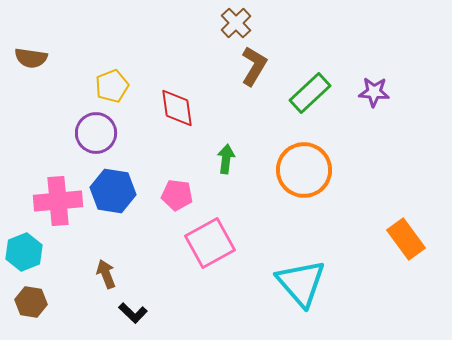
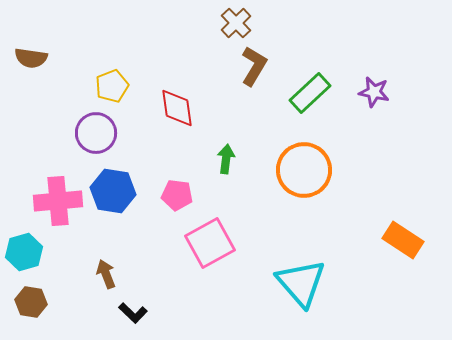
purple star: rotated 8 degrees clockwise
orange rectangle: moved 3 px left, 1 px down; rotated 21 degrees counterclockwise
cyan hexagon: rotated 6 degrees clockwise
